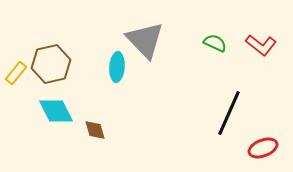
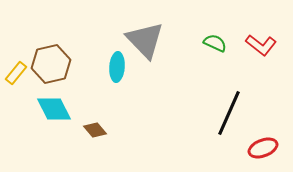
cyan diamond: moved 2 px left, 2 px up
brown diamond: rotated 25 degrees counterclockwise
